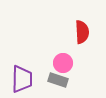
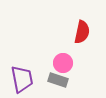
red semicircle: rotated 15 degrees clockwise
purple trapezoid: rotated 12 degrees counterclockwise
